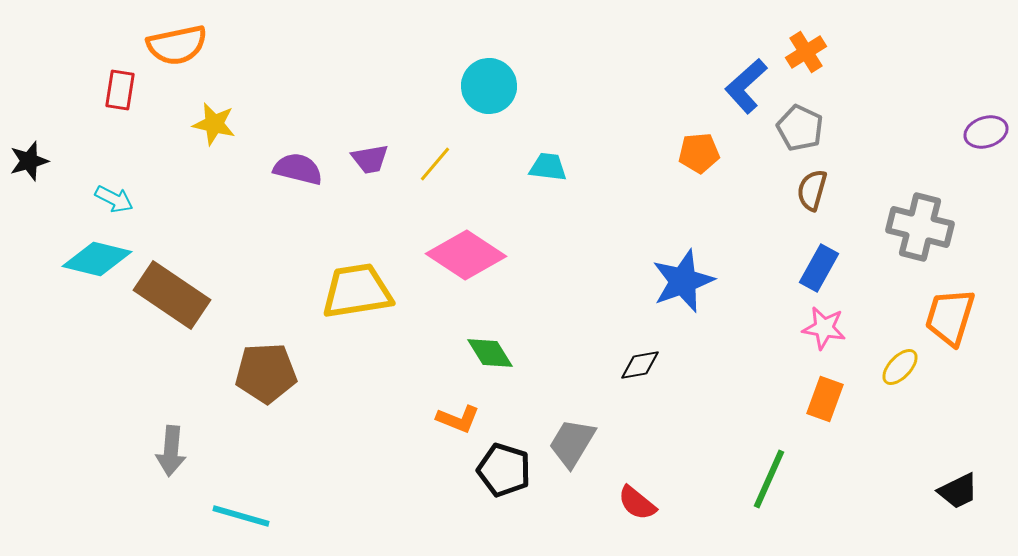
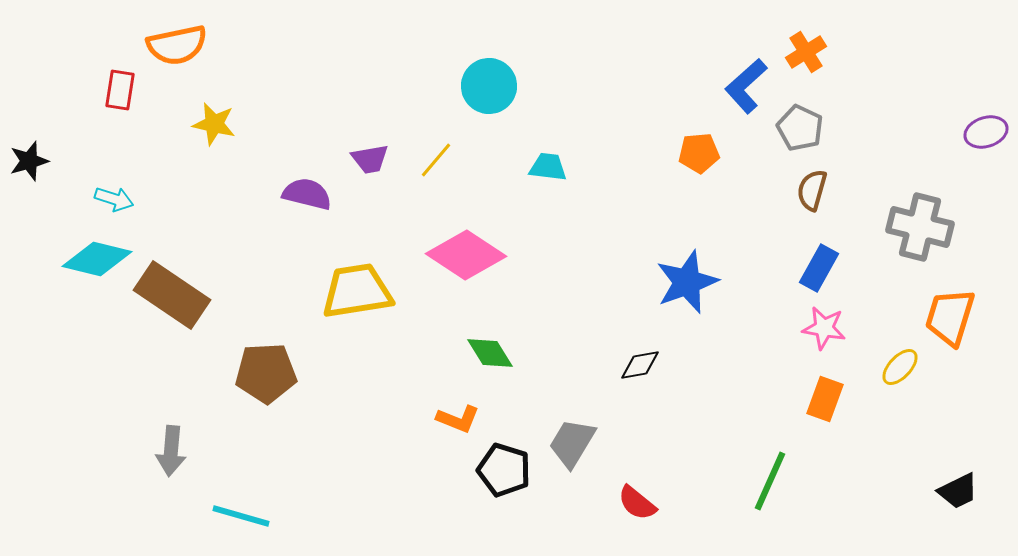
yellow line: moved 1 px right, 4 px up
purple semicircle: moved 9 px right, 25 px down
cyan arrow: rotated 9 degrees counterclockwise
blue star: moved 4 px right, 1 px down
green line: moved 1 px right, 2 px down
